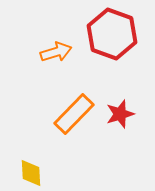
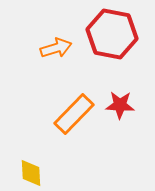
red hexagon: rotated 9 degrees counterclockwise
orange arrow: moved 4 px up
red star: moved 9 px up; rotated 20 degrees clockwise
